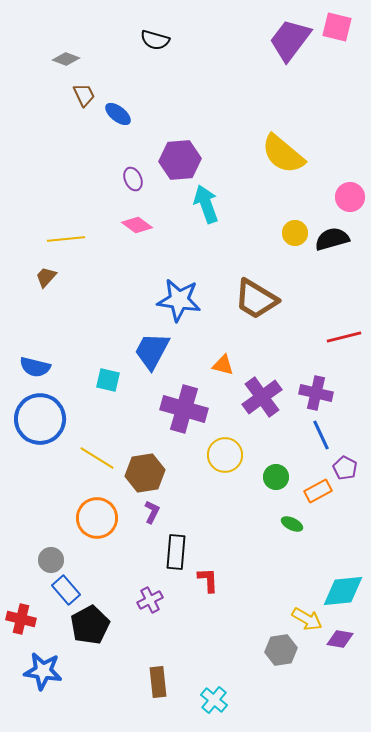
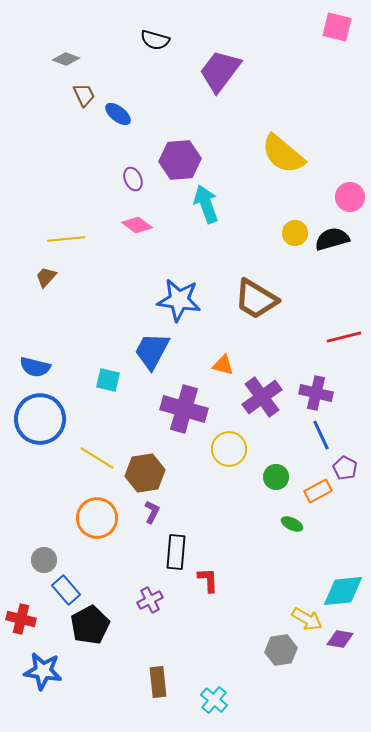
purple trapezoid at (290, 40): moved 70 px left, 31 px down
yellow circle at (225, 455): moved 4 px right, 6 px up
gray circle at (51, 560): moved 7 px left
